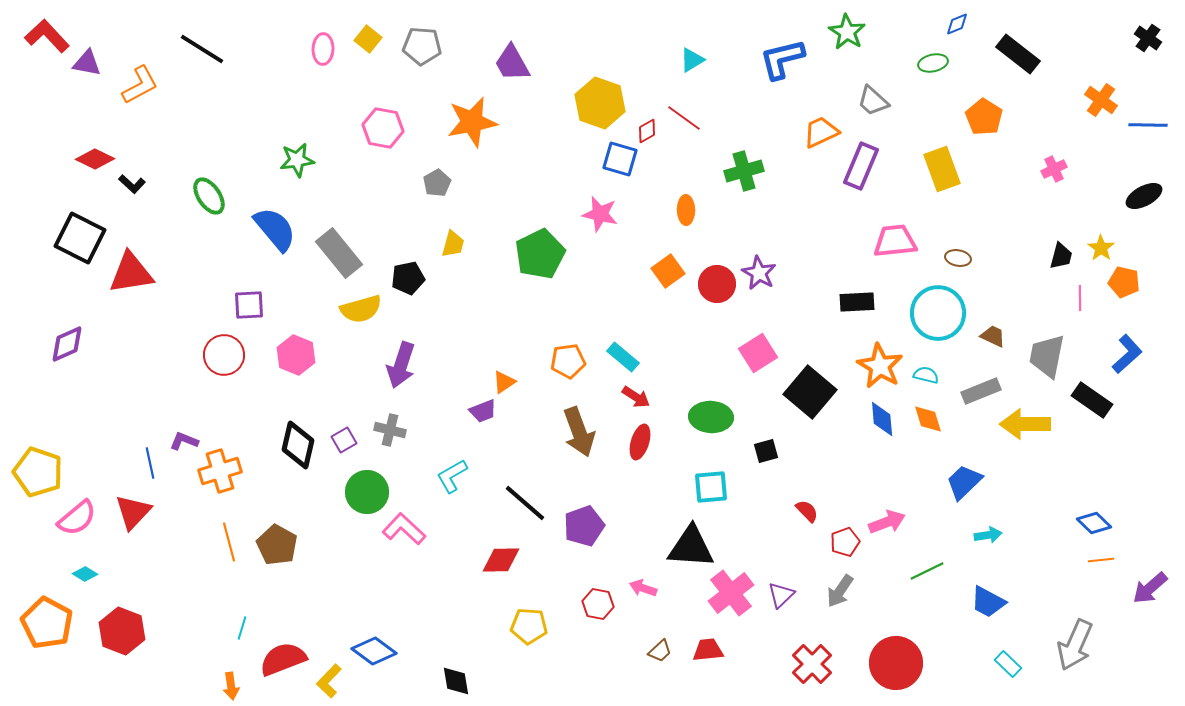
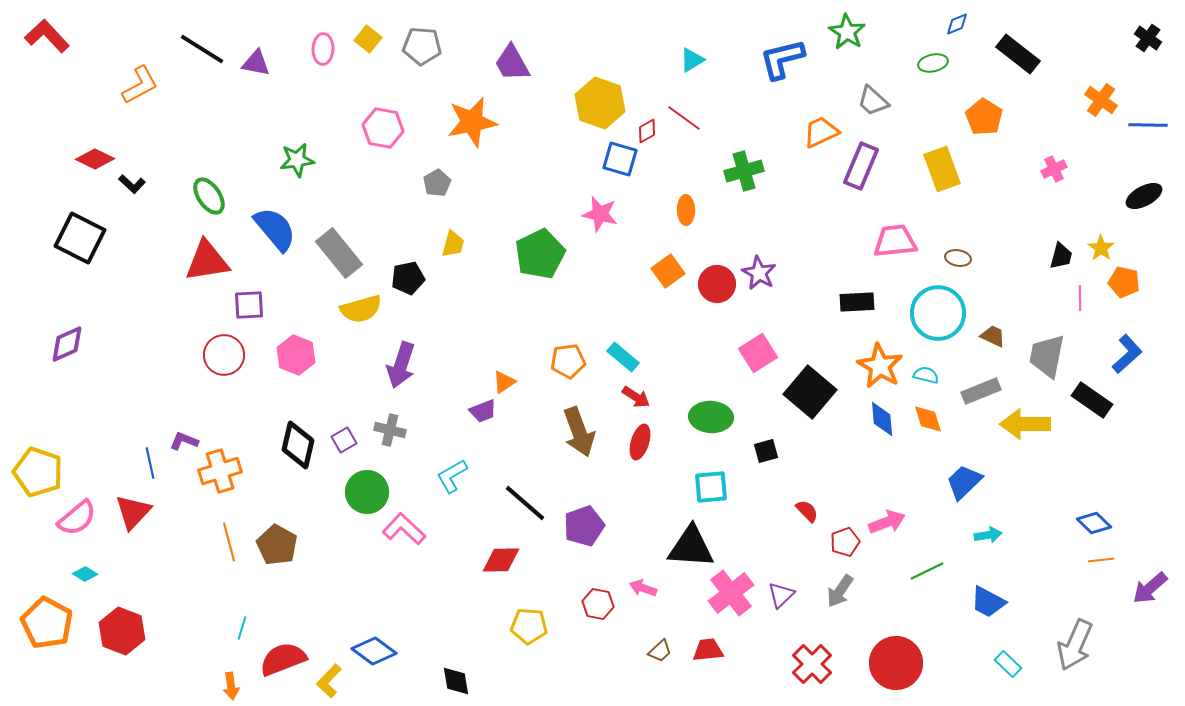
purple triangle at (87, 63): moved 169 px right
red triangle at (131, 273): moved 76 px right, 12 px up
